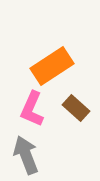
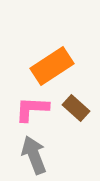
pink L-shape: rotated 69 degrees clockwise
gray arrow: moved 8 px right
